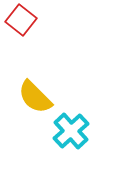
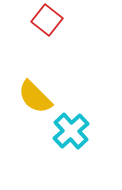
red square: moved 26 px right
